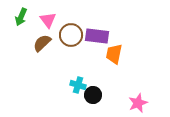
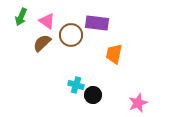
pink triangle: moved 1 px left, 1 px down; rotated 18 degrees counterclockwise
purple rectangle: moved 13 px up
cyan cross: moved 2 px left
